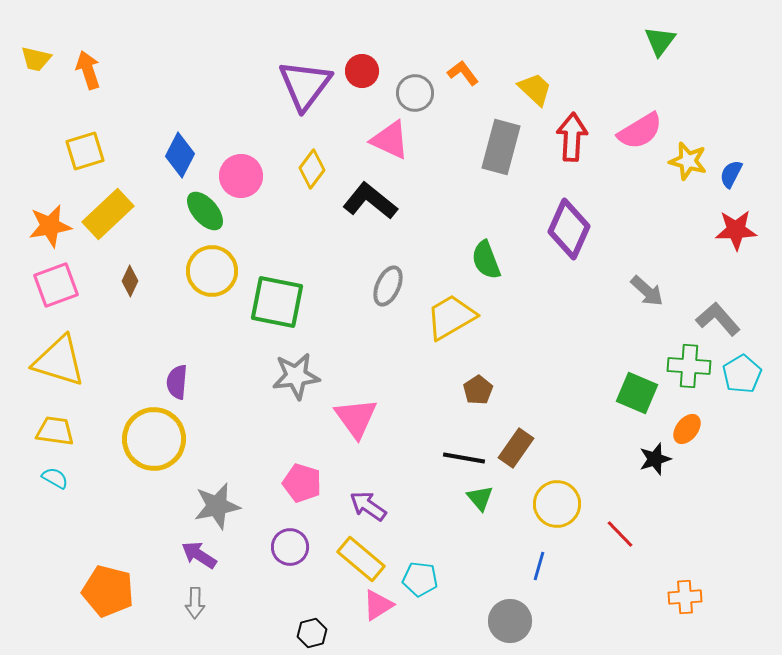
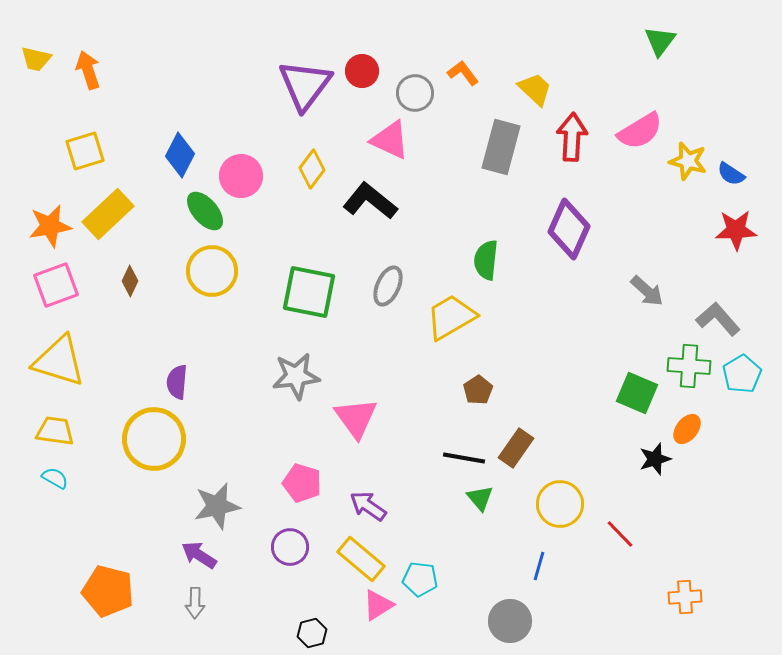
blue semicircle at (731, 174): rotated 84 degrees counterclockwise
green semicircle at (486, 260): rotated 27 degrees clockwise
green square at (277, 302): moved 32 px right, 10 px up
yellow circle at (557, 504): moved 3 px right
